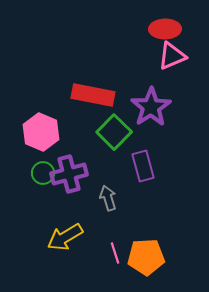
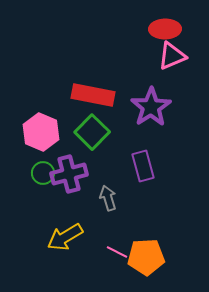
green square: moved 22 px left
pink line: moved 2 px right, 1 px up; rotated 45 degrees counterclockwise
